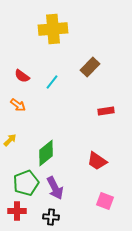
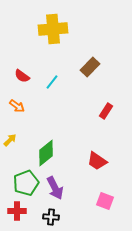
orange arrow: moved 1 px left, 1 px down
red rectangle: rotated 49 degrees counterclockwise
